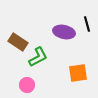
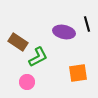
pink circle: moved 3 px up
